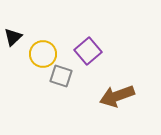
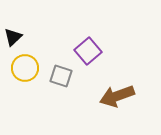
yellow circle: moved 18 px left, 14 px down
